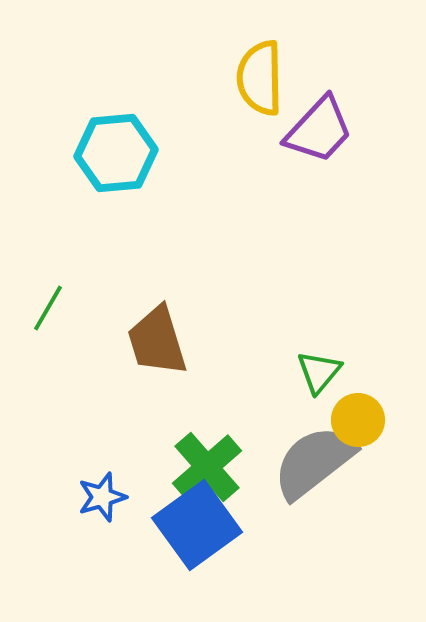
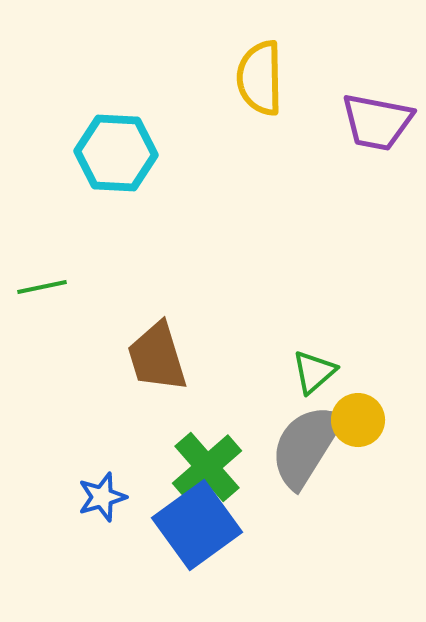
purple trapezoid: moved 58 px right, 8 px up; rotated 58 degrees clockwise
cyan hexagon: rotated 8 degrees clockwise
green line: moved 6 px left, 21 px up; rotated 48 degrees clockwise
brown trapezoid: moved 16 px down
green triangle: moved 5 px left; rotated 9 degrees clockwise
gray semicircle: moved 8 px left, 16 px up; rotated 20 degrees counterclockwise
